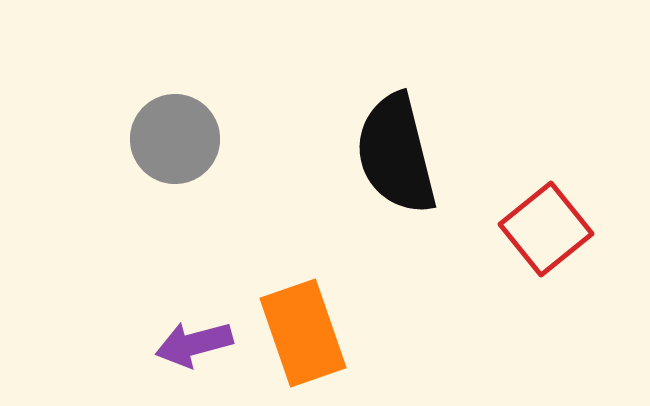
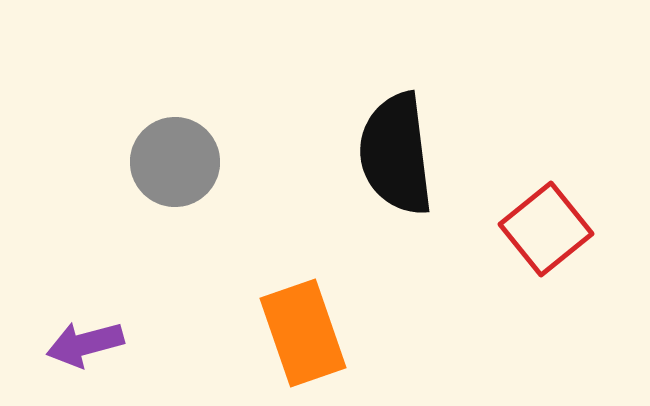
gray circle: moved 23 px down
black semicircle: rotated 7 degrees clockwise
purple arrow: moved 109 px left
